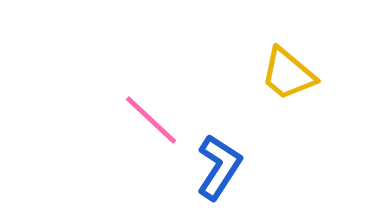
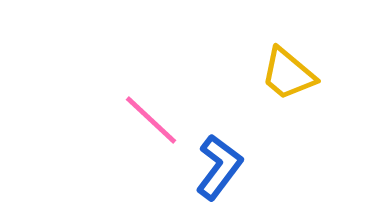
blue L-shape: rotated 4 degrees clockwise
